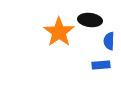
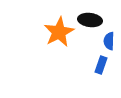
orange star: rotated 8 degrees clockwise
blue rectangle: rotated 66 degrees counterclockwise
